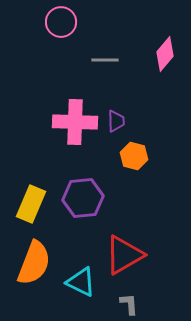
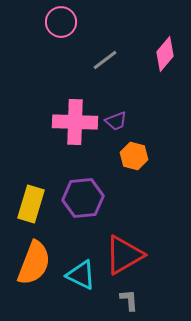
gray line: rotated 36 degrees counterclockwise
purple trapezoid: rotated 70 degrees clockwise
yellow rectangle: rotated 6 degrees counterclockwise
cyan triangle: moved 7 px up
gray L-shape: moved 4 px up
